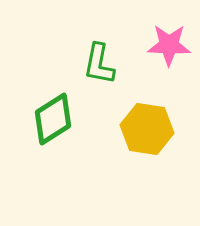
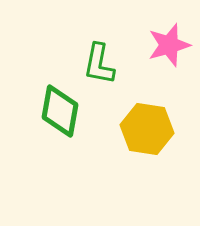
pink star: rotated 18 degrees counterclockwise
green diamond: moved 7 px right, 8 px up; rotated 48 degrees counterclockwise
